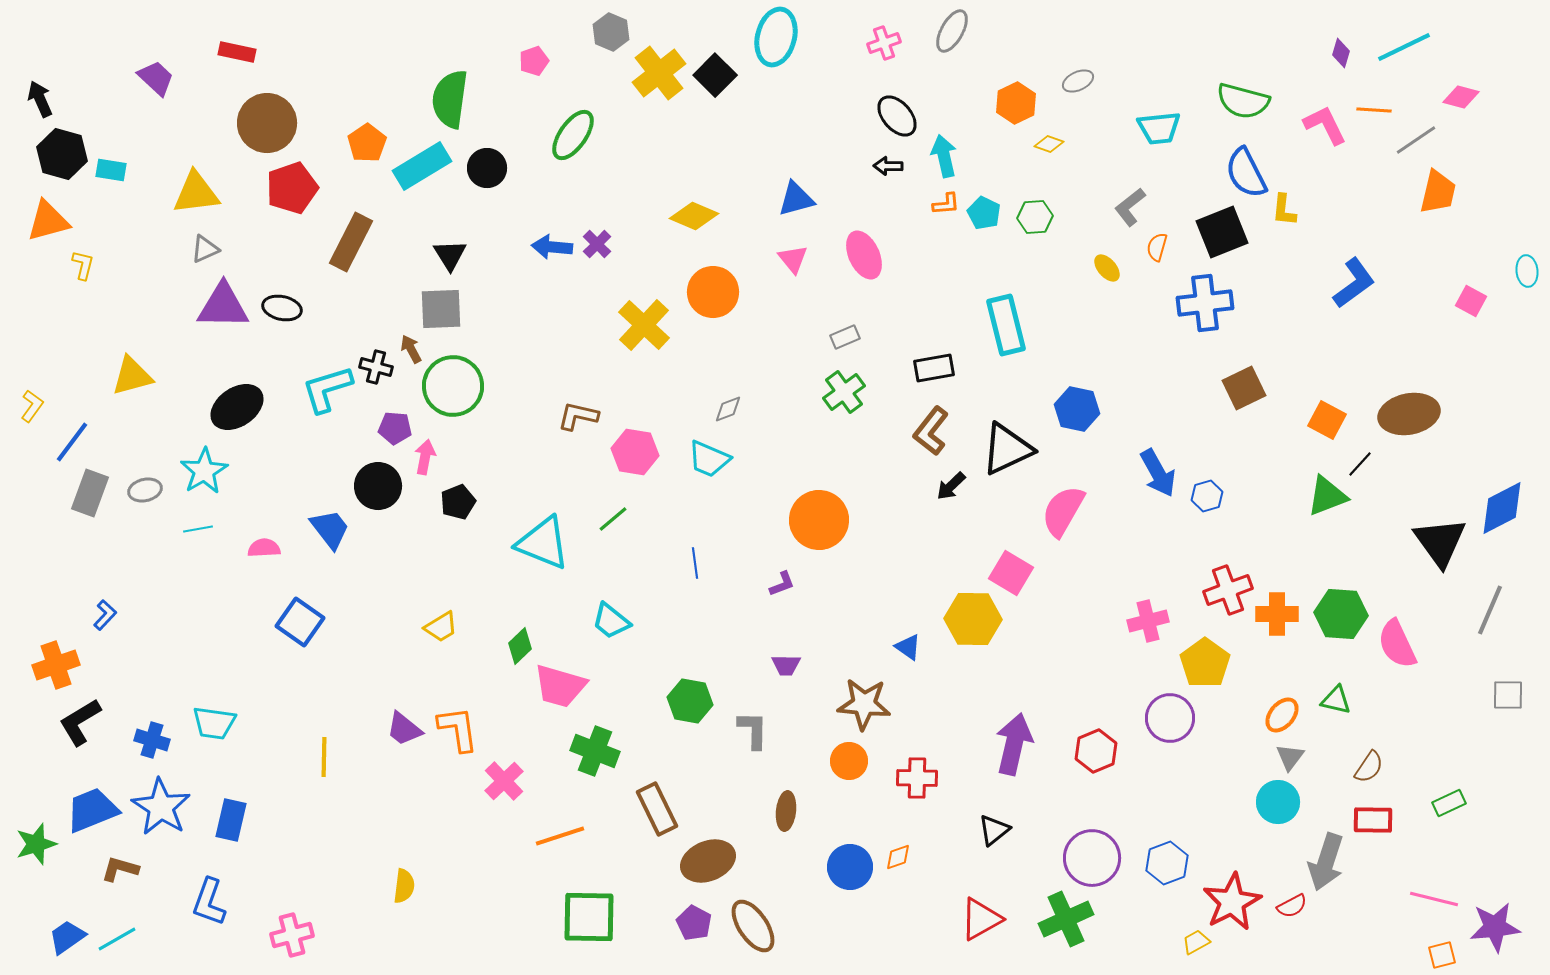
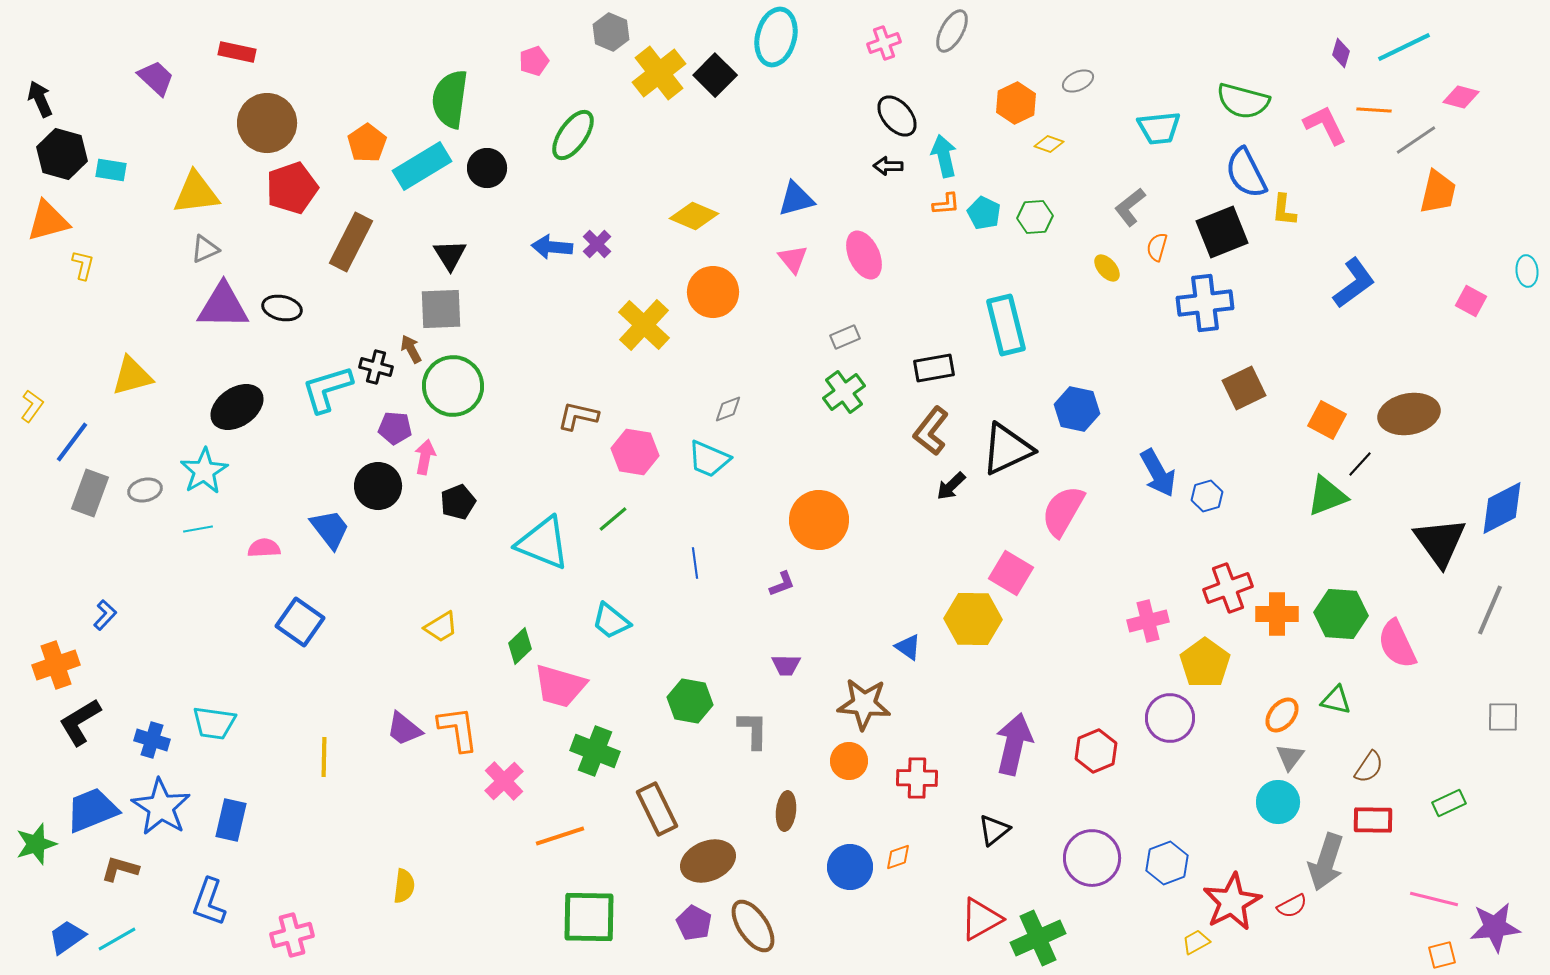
red cross at (1228, 590): moved 2 px up
gray square at (1508, 695): moved 5 px left, 22 px down
green cross at (1066, 919): moved 28 px left, 19 px down
